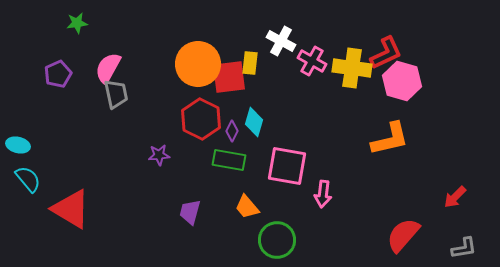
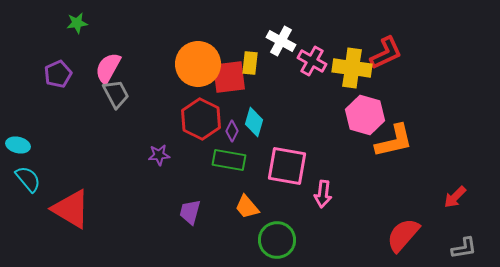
pink hexagon: moved 37 px left, 34 px down
gray trapezoid: rotated 16 degrees counterclockwise
orange L-shape: moved 4 px right, 2 px down
